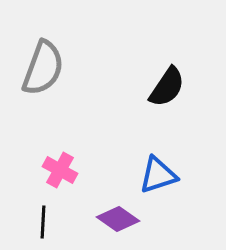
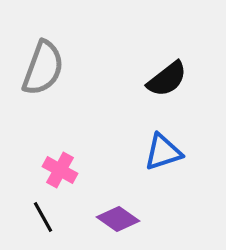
black semicircle: moved 8 px up; rotated 18 degrees clockwise
blue triangle: moved 5 px right, 23 px up
black line: moved 5 px up; rotated 32 degrees counterclockwise
